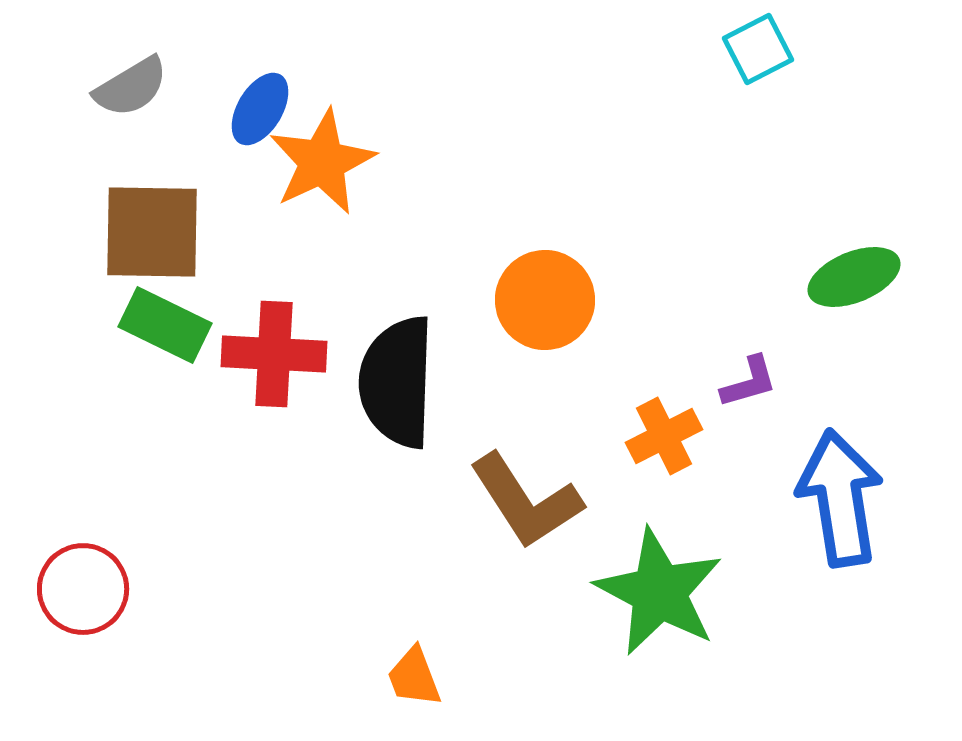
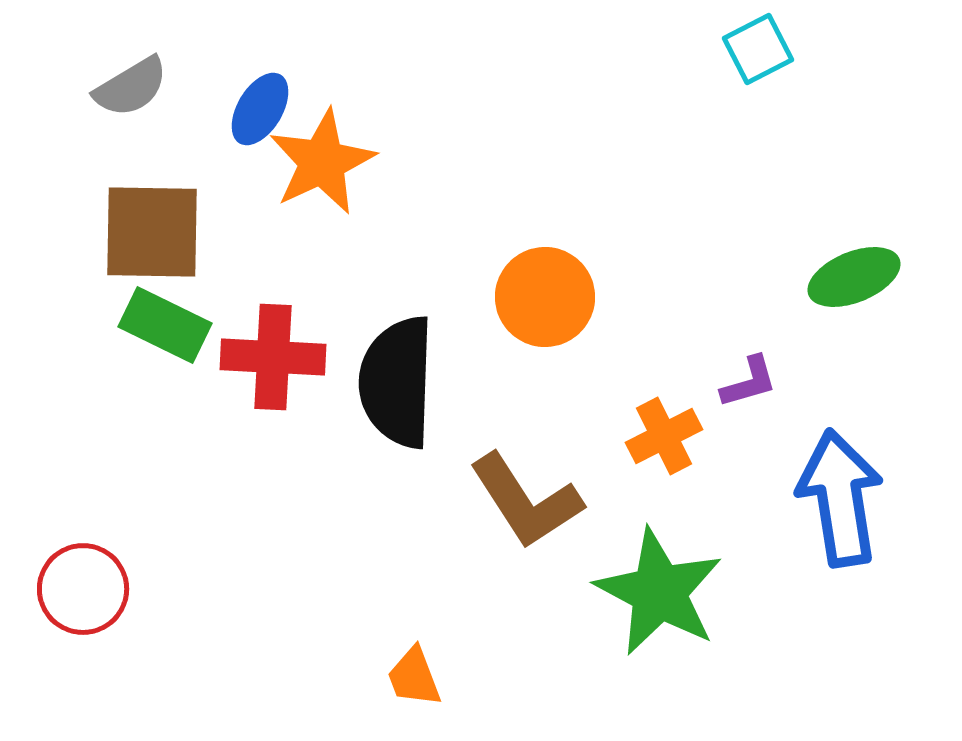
orange circle: moved 3 px up
red cross: moved 1 px left, 3 px down
